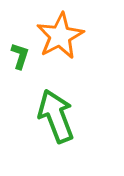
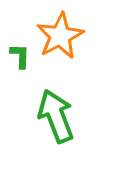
green L-shape: rotated 16 degrees counterclockwise
